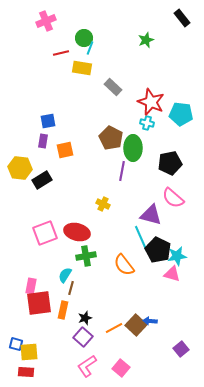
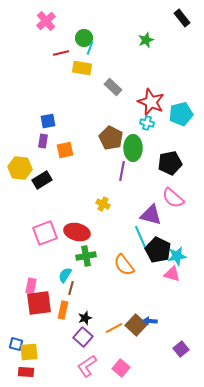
pink cross at (46, 21): rotated 18 degrees counterclockwise
cyan pentagon at (181, 114): rotated 20 degrees counterclockwise
